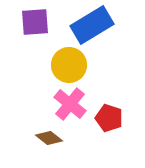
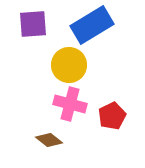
purple square: moved 2 px left, 2 px down
pink cross: rotated 24 degrees counterclockwise
red pentagon: moved 3 px right, 2 px up; rotated 28 degrees clockwise
brown diamond: moved 2 px down
